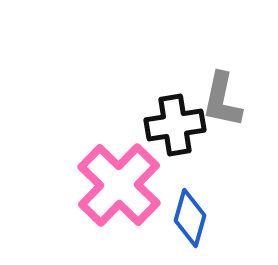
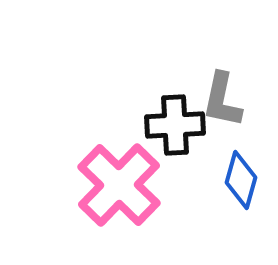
black cross: rotated 6 degrees clockwise
blue diamond: moved 51 px right, 38 px up
